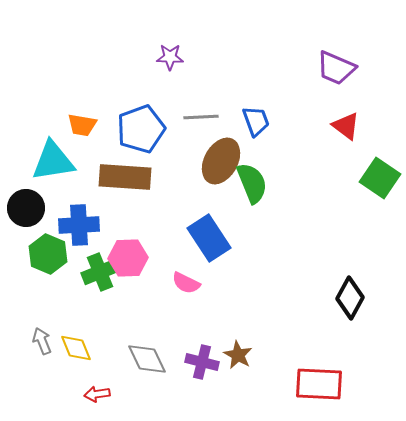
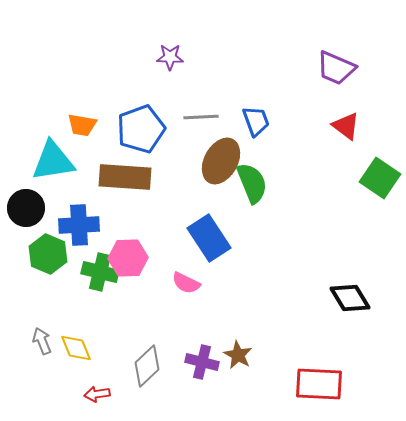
green cross: rotated 36 degrees clockwise
black diamond: rotated 60 degrees counterclockwise
gray diamond: moved 7 px down; rotated 72 degrees clockwise
